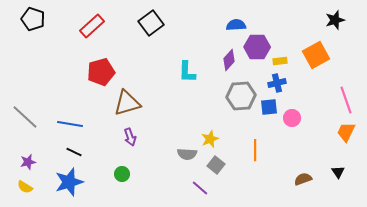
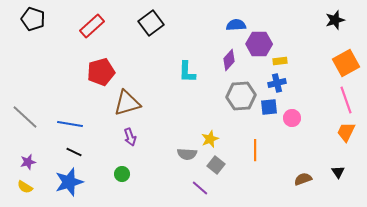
purple hexagon: moved 2 px right, 3 px up
orange square: moved 30 px right, 8 px down
